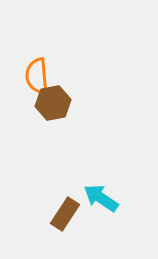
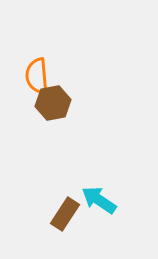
cyan arrow: moved 2 px left, 2 px down
